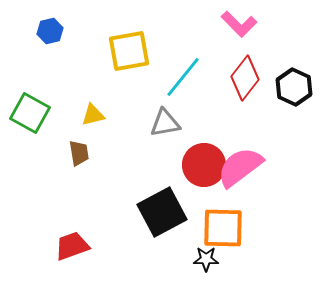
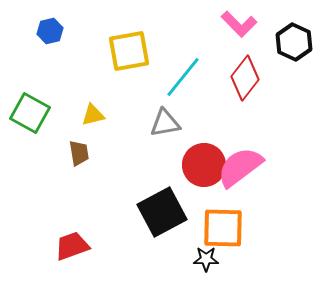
black hexagon: moved 45 px up
